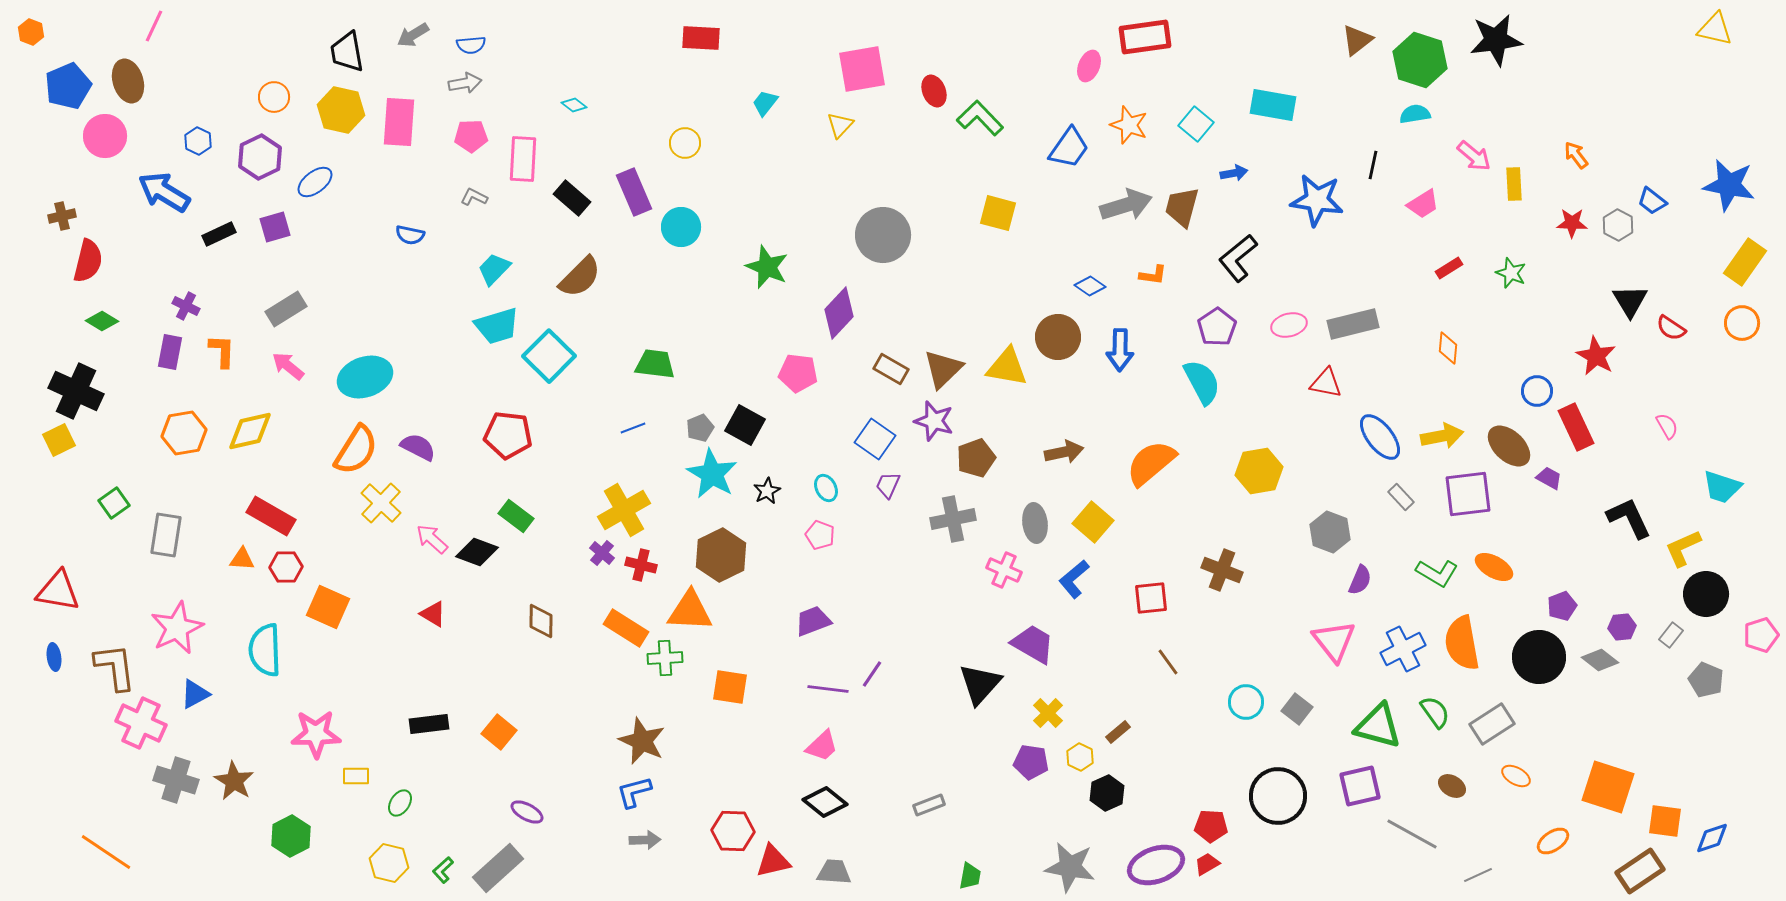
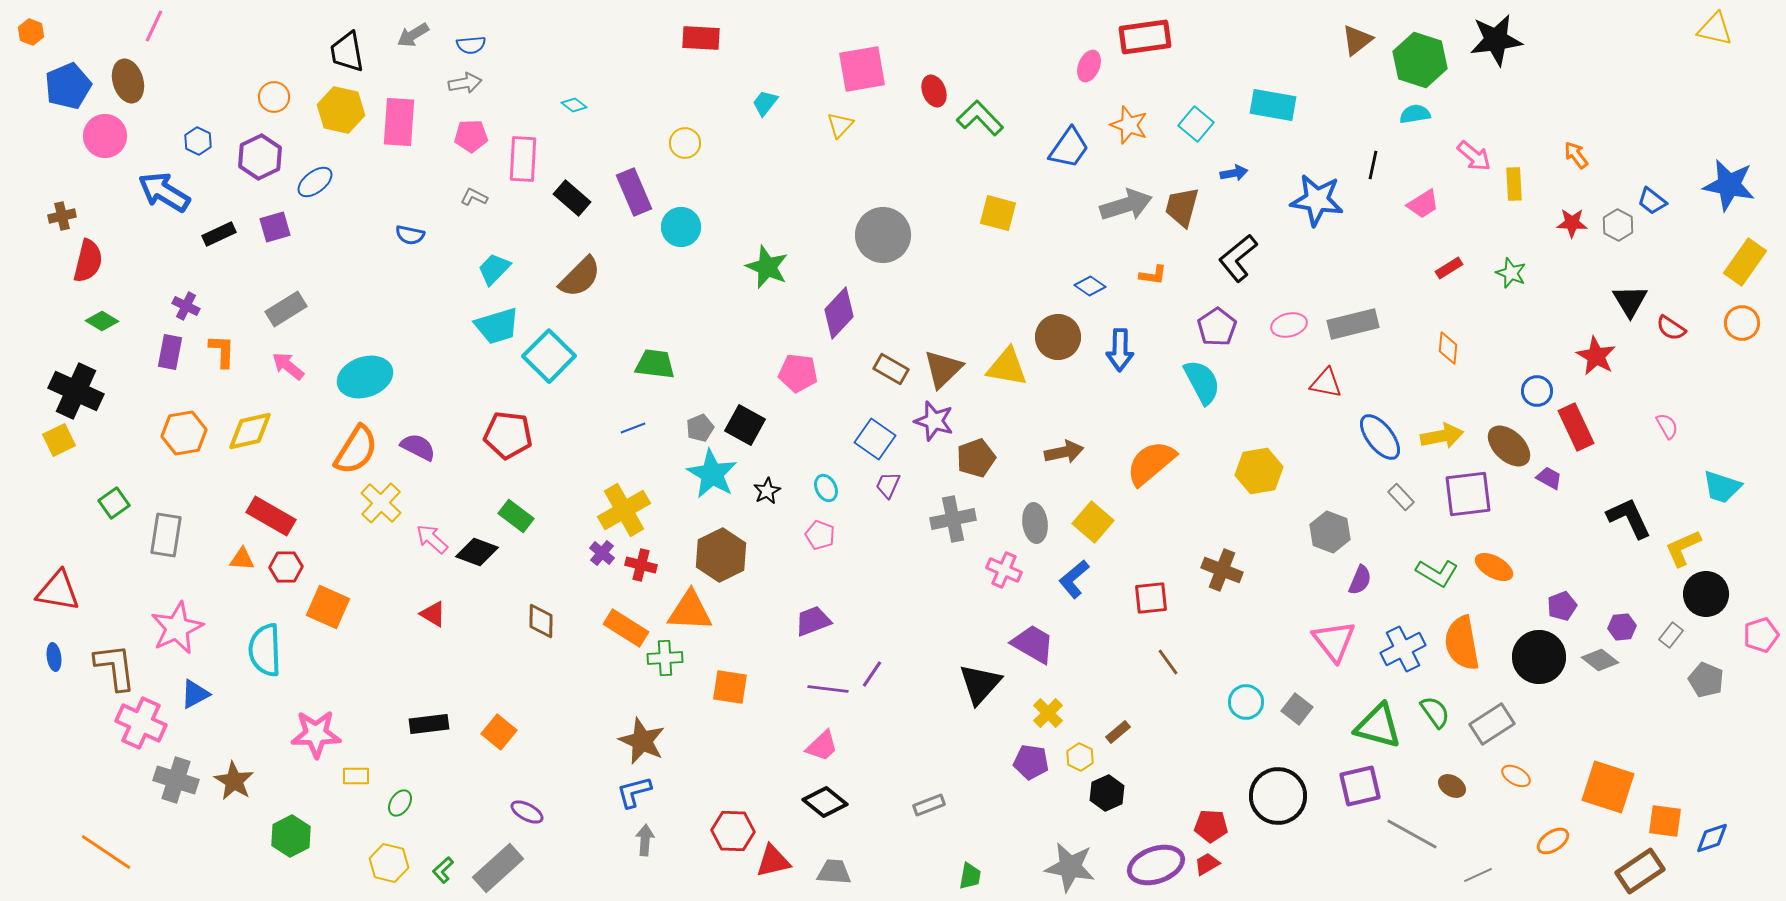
gray arrow at (645, 840): rotated 84 degrees counterclockwise
